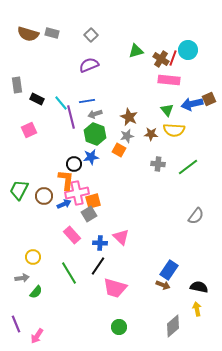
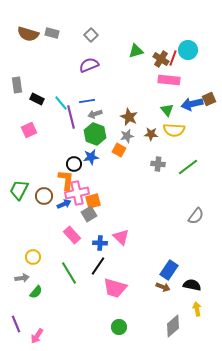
brown arrow at (163, 285): moved 2 px down
black semicircle at (199, 287): moved 7 px left, 2 px up
